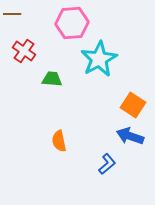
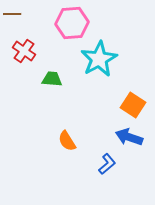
blue arrow: moved 1 px left, 1 px down
orange semicircle: moved 8 px right; rotated 20 degrees counterclockwise
